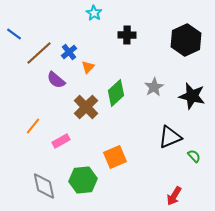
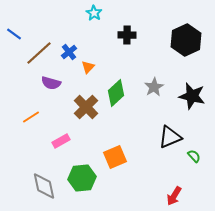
purple semicircle: moved 5 px left, 3 px down; rotated 24 degrees counterclockwise
orange line: moved 2 px left, 9 px up; rotated 18 degrees clockwise
green hexagon: moved 1 px left, 2 px up
